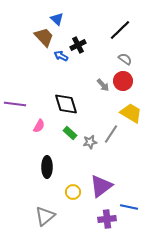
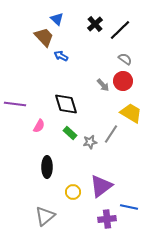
black cross: moved 17 px right, 21 px up; rotated 14 degrees counterclockwise
